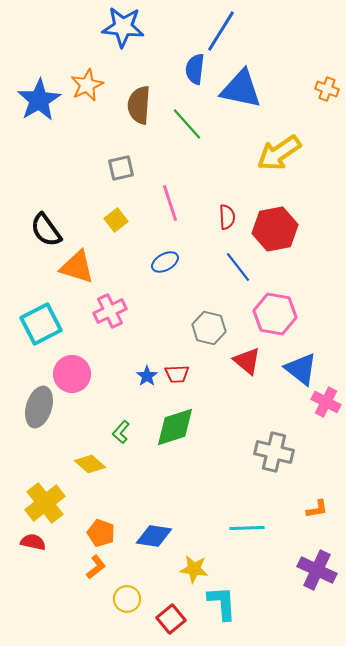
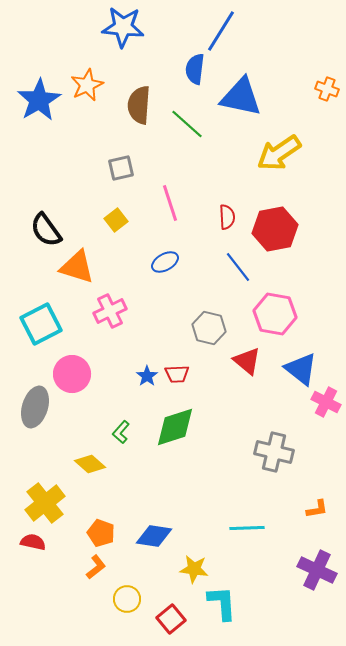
blue triangle at (241, 89): moved 8 px down
green line at (187, 124): rotated 6 degrees counterclockwise
gray ellipse at (39, 407): moved 4 px left
